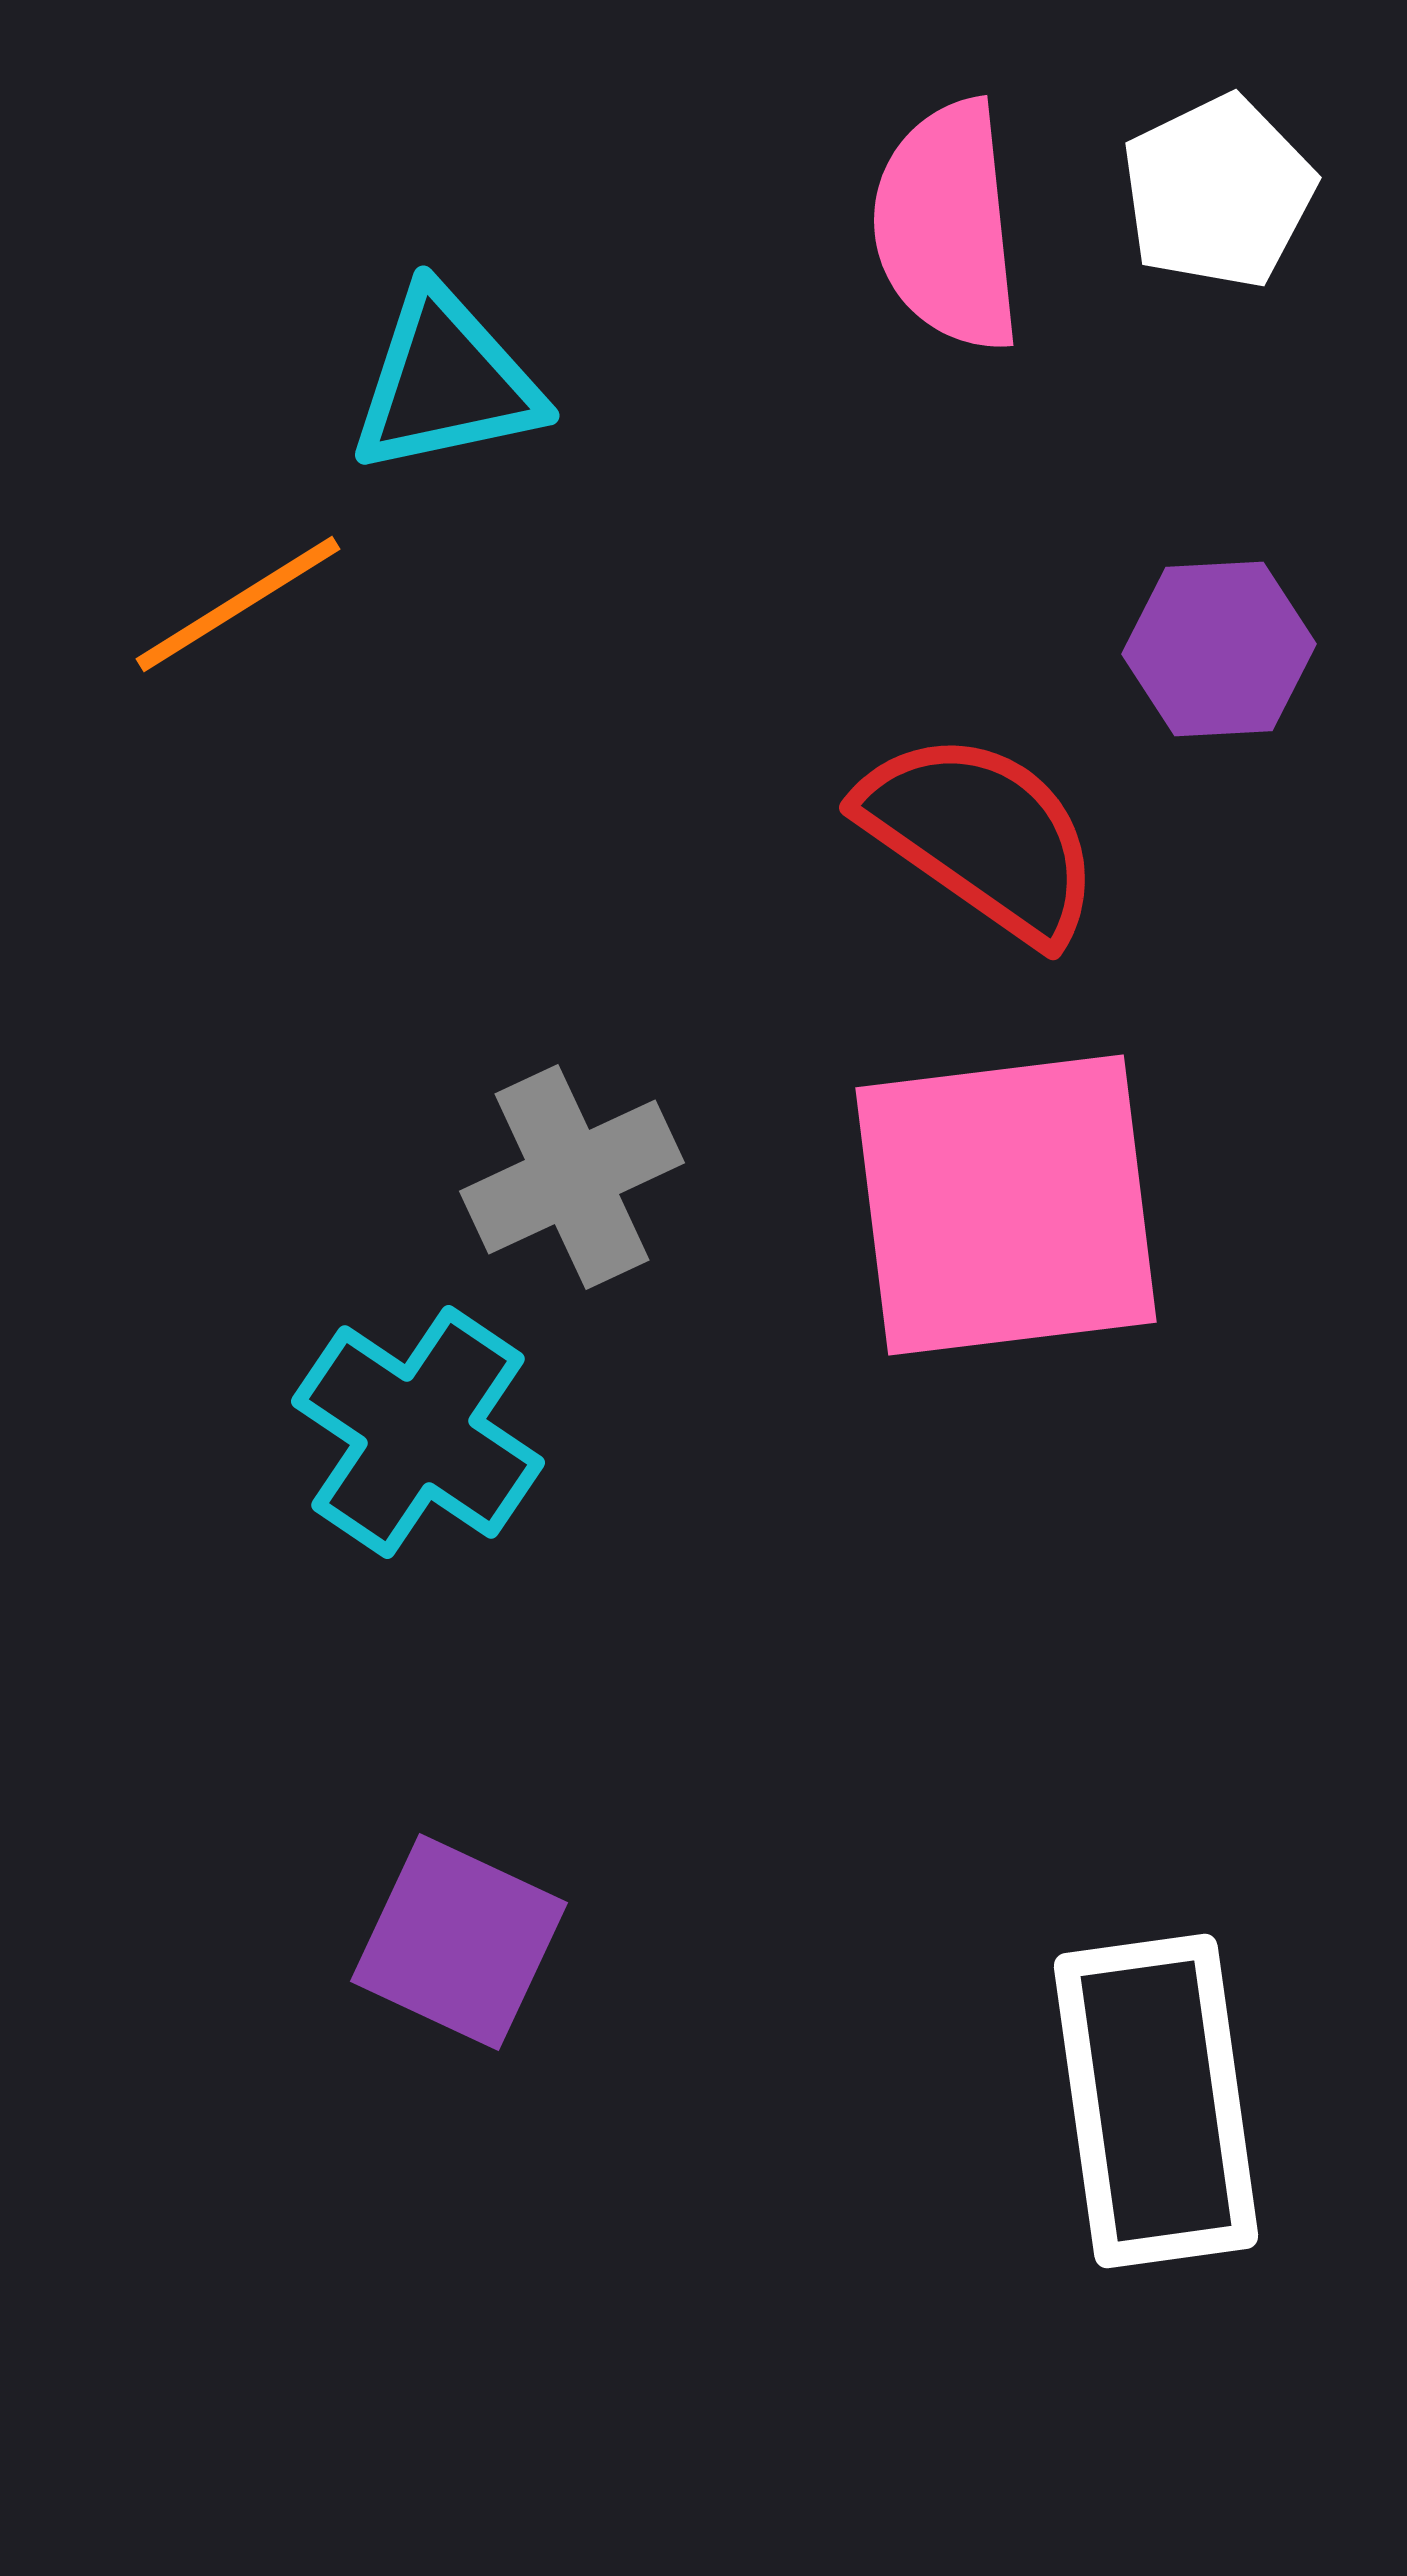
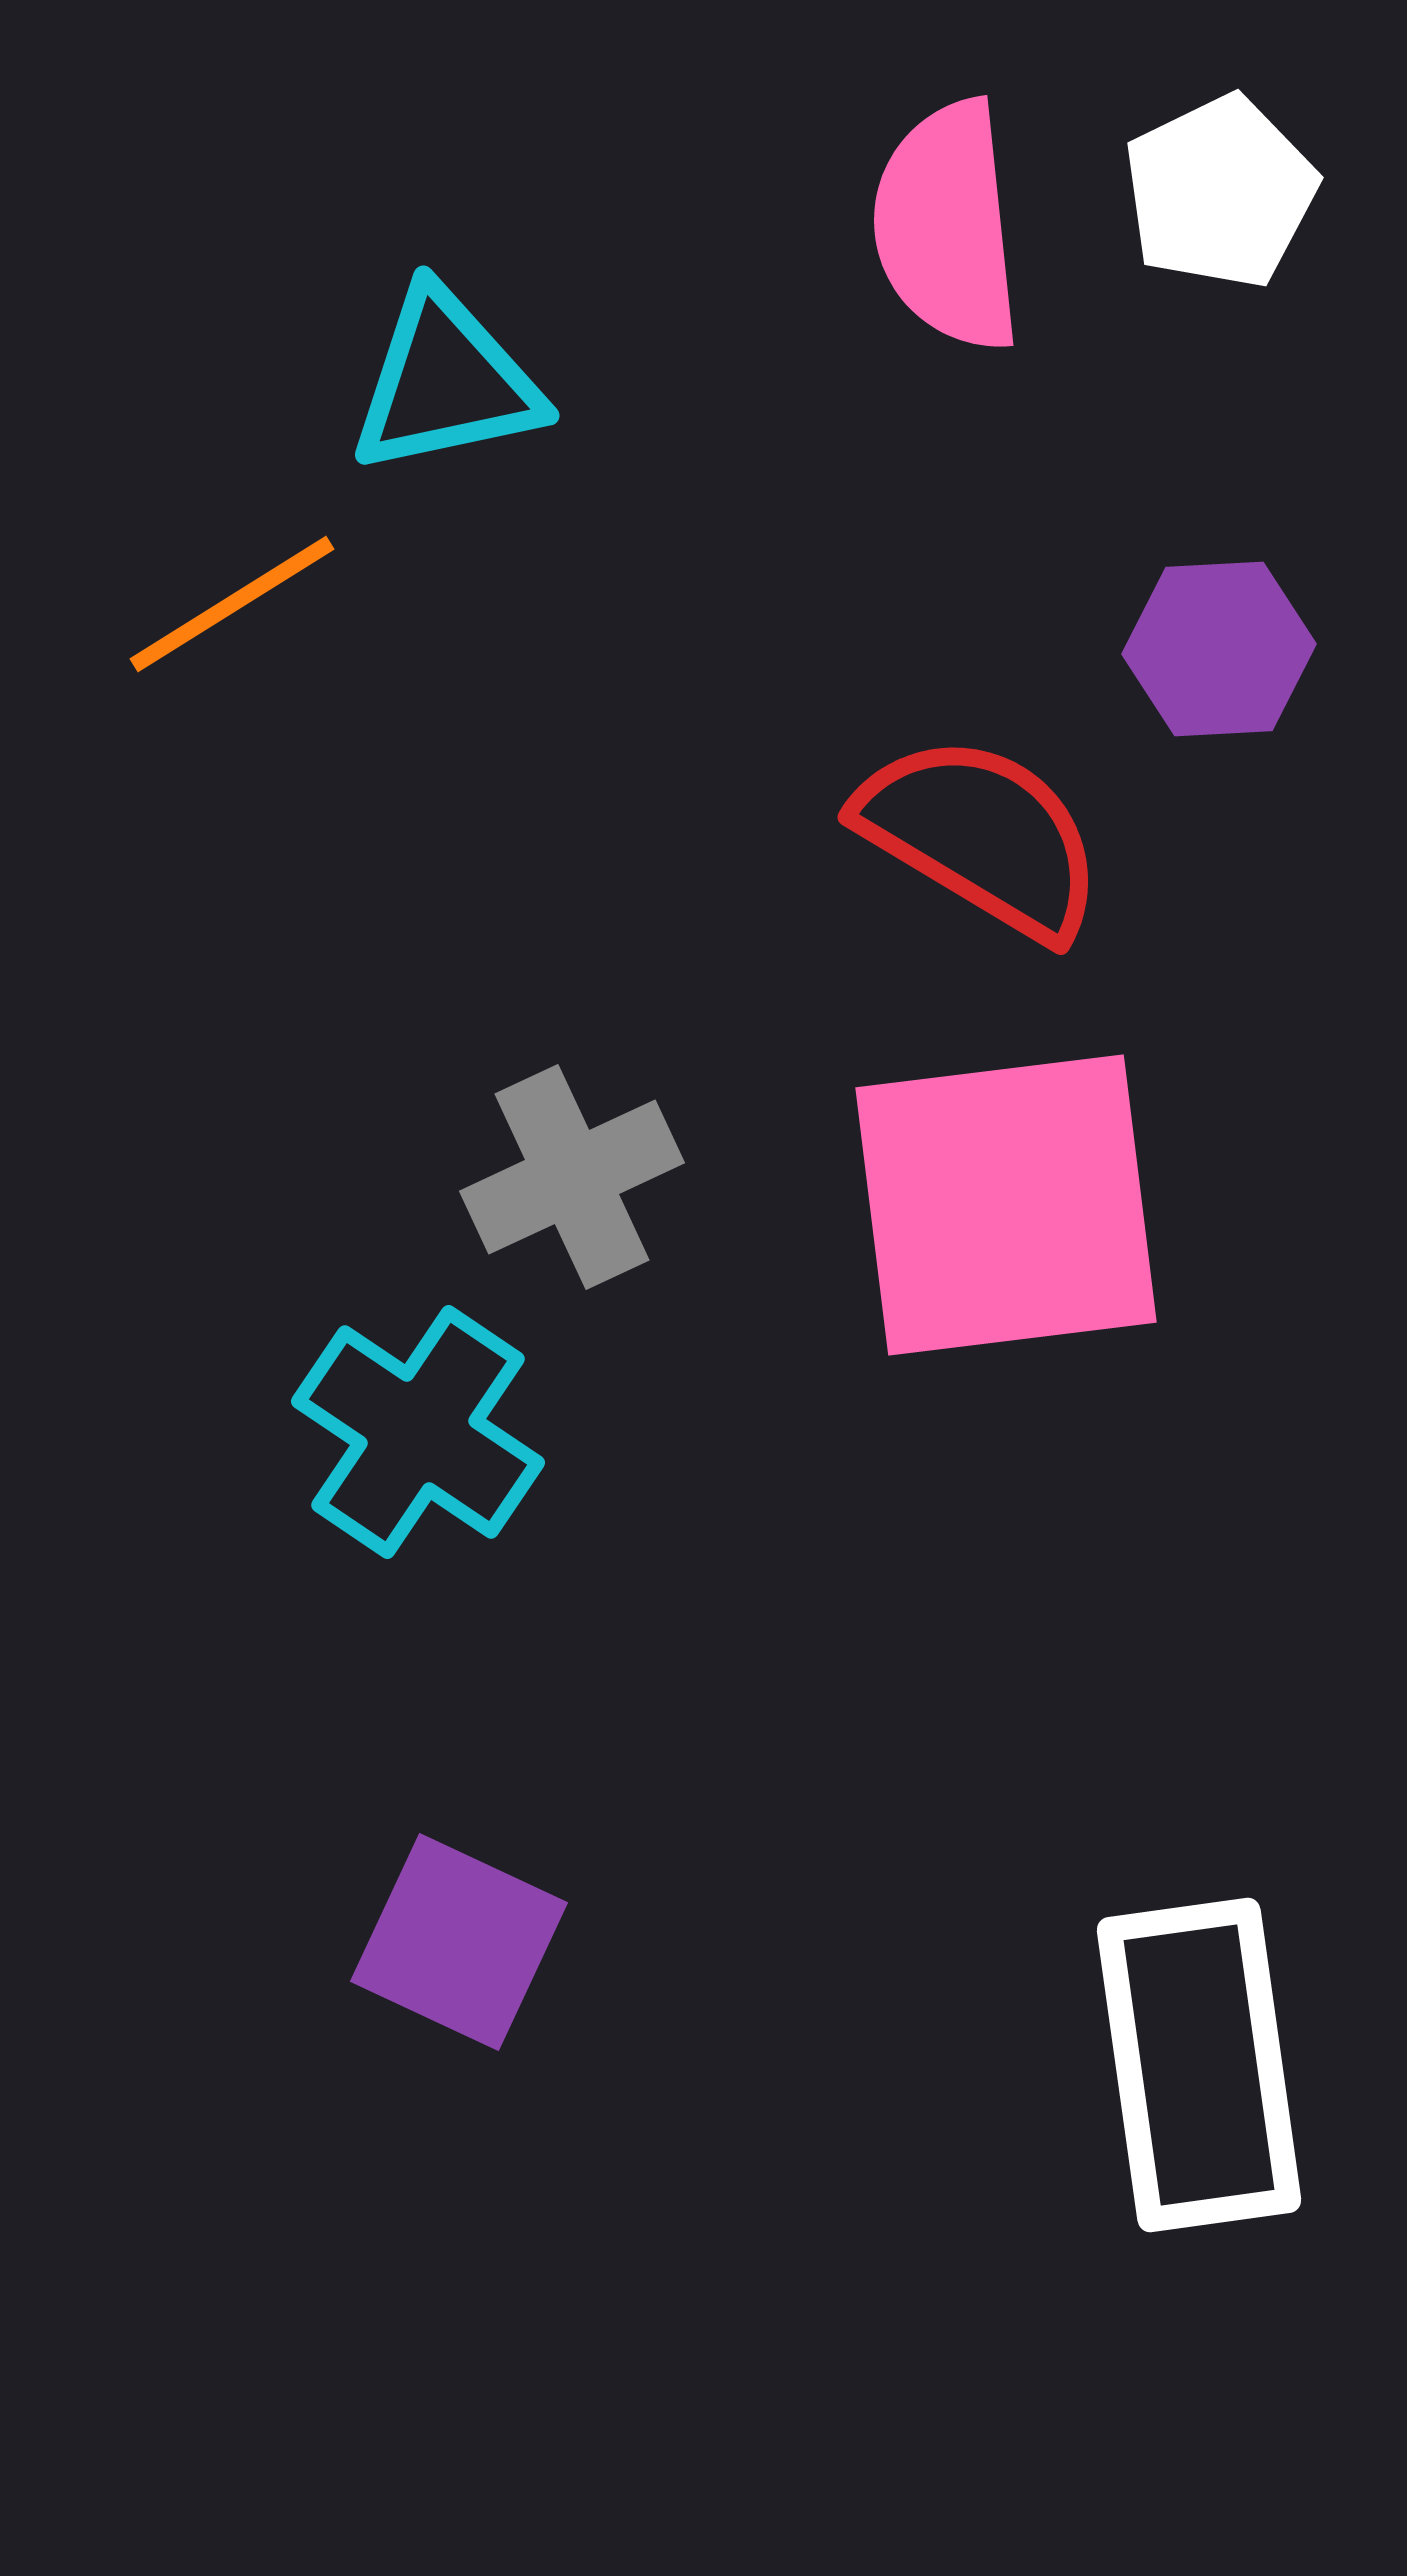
white pentagon: moved 2 px right
orange line: moved 6 px left
red semicircle: rotated 4 degrees counterclockwise
white rectangle: moved 43 px right, 36 px up
